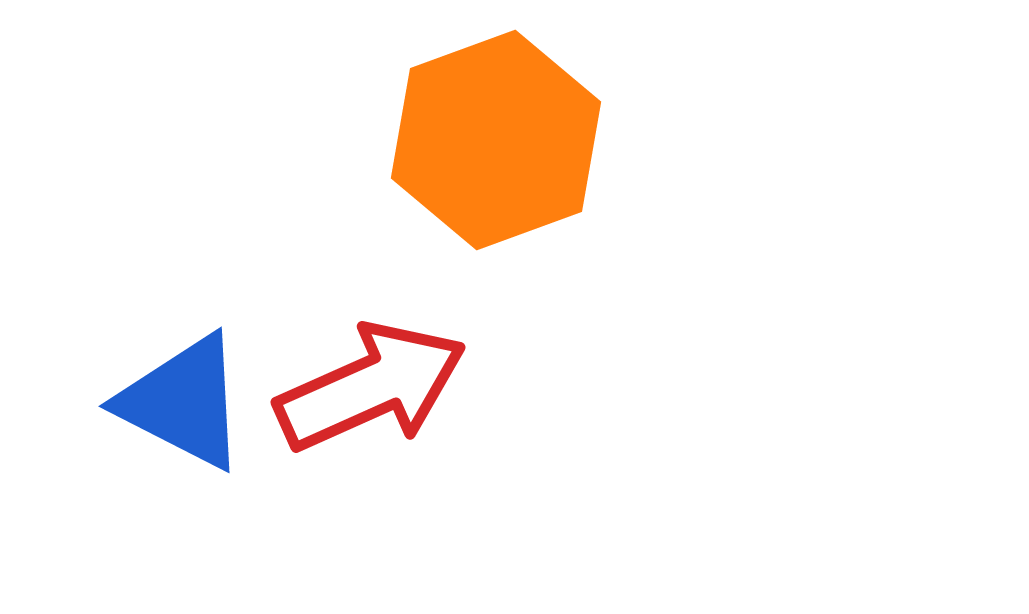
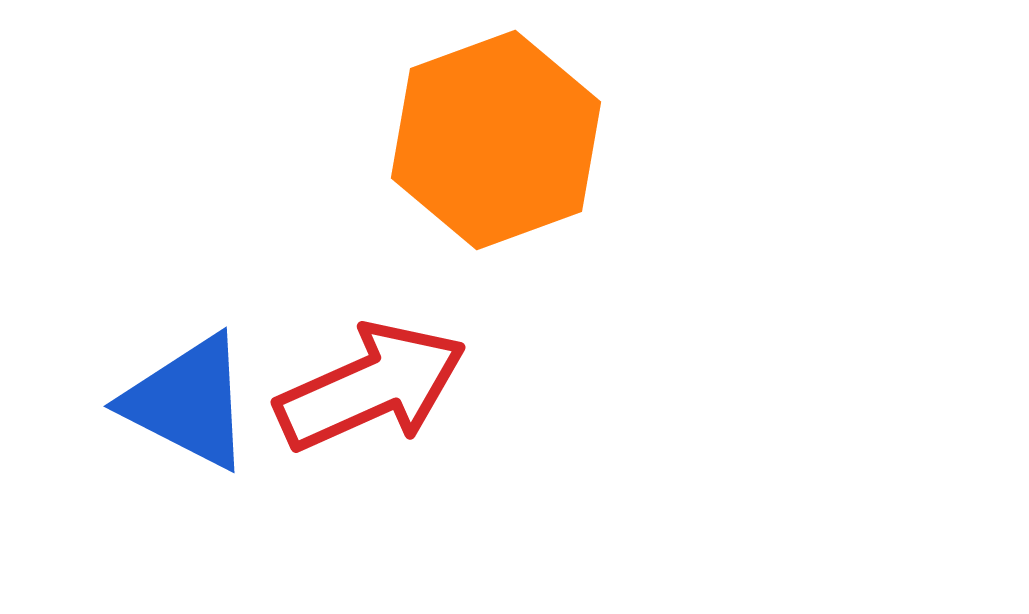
blue triangle: moved 5 px right
